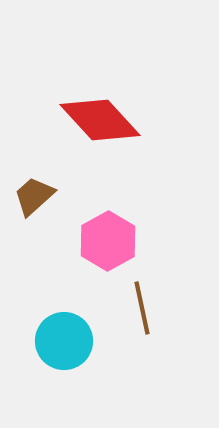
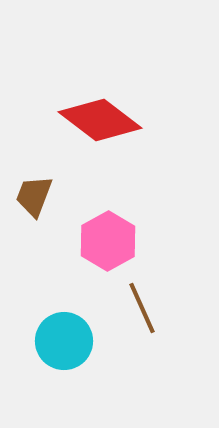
red diamond: rotated 10 degrees counterclockwise
brown trapezoid: rotated 27 degrees counterclockwise
brown line: rotated 12 degrees counterclockwise
